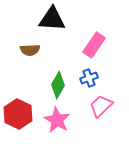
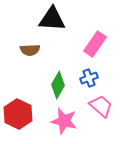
pink rectangle: moved 1 px right, 1 px up
pink trapezoid: rotated 85 degrees clockwise
pink star: moved 7 px right, 1 px down; rotated 16 degrees counterclockwise
